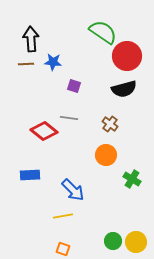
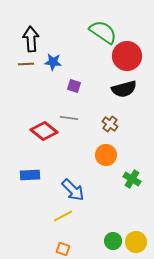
yellow line: rotated 18 degrees counterclockwise
